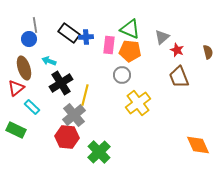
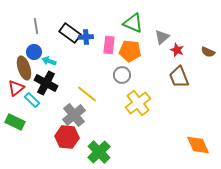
gray line: moved 1 px right, 1 px down
green triangle: moved 3 px right, 6 px up
black rectangle: moved 1 px right
blue circle: moved 5 px right, 13 px down
brown semicircle: rotated 128 degrees clockwise
black cross: moved 15 px left; rotated 30 degrees counterclockwise
yellow line: moved 2 px right, 1 px up; rotated 65 degrees counterclockwise
cyan rectangle: moved 7 px up
green rectangle: moved 1 px left, 8 px up
